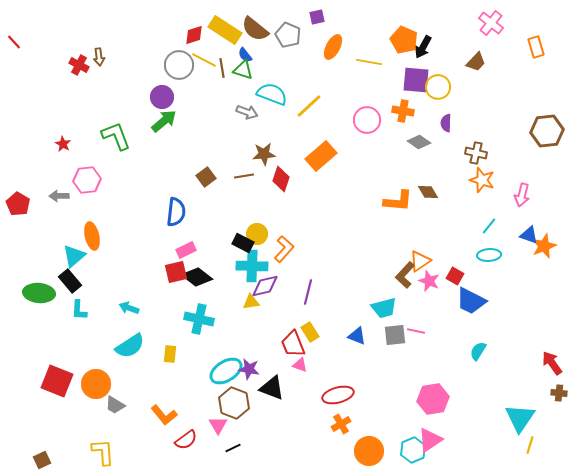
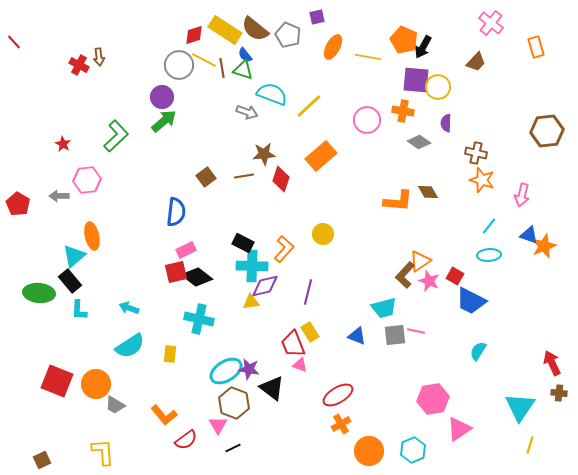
yellow line at (369, 62): moved 1 px left, 5 px up
green L-shape at (116, 136): rotated 68 degrees clockwise
yellow circle at (257, 234): moved 66 px right
red arrow at (552, 363): rotated 10 degrees clockwise
black triangle at (272, 388): rotated 16 degrees clockwise
red ellipse at (338, 395): rotated 16 degrees counterclockwise
cyan triangle at (520, 418): moved 11 px up
pink triangle at (430, 440): moved 29 px right, 11 px up
